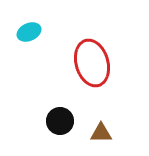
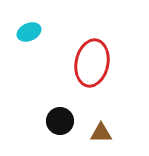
red ellipse: rotated 27 degrees clockwise
